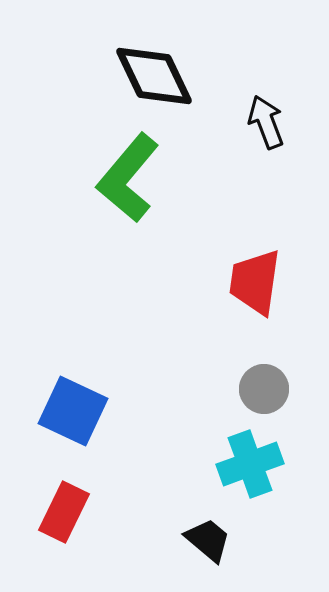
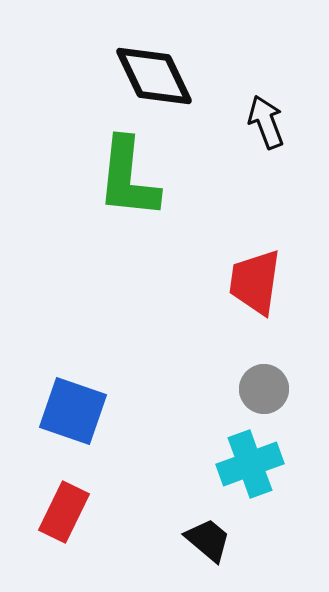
green L-shape: rotated 34 degrees counterclockwise
blue square: rotated 6 degrees counterclockwise
